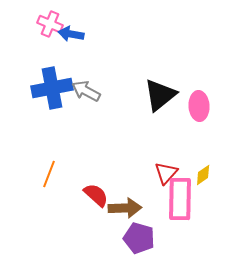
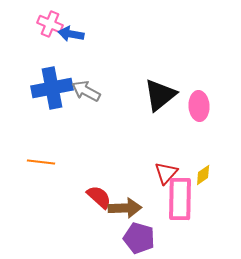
orange line: moved 8 px left, 12 px up; rotated 76 degrees clockwise
red semicircle: moved 3 px right, 2 px down
